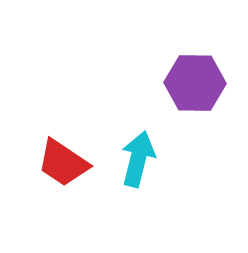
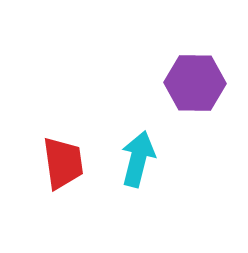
red trapezoid: rotated 132 degrees counterclockwise
